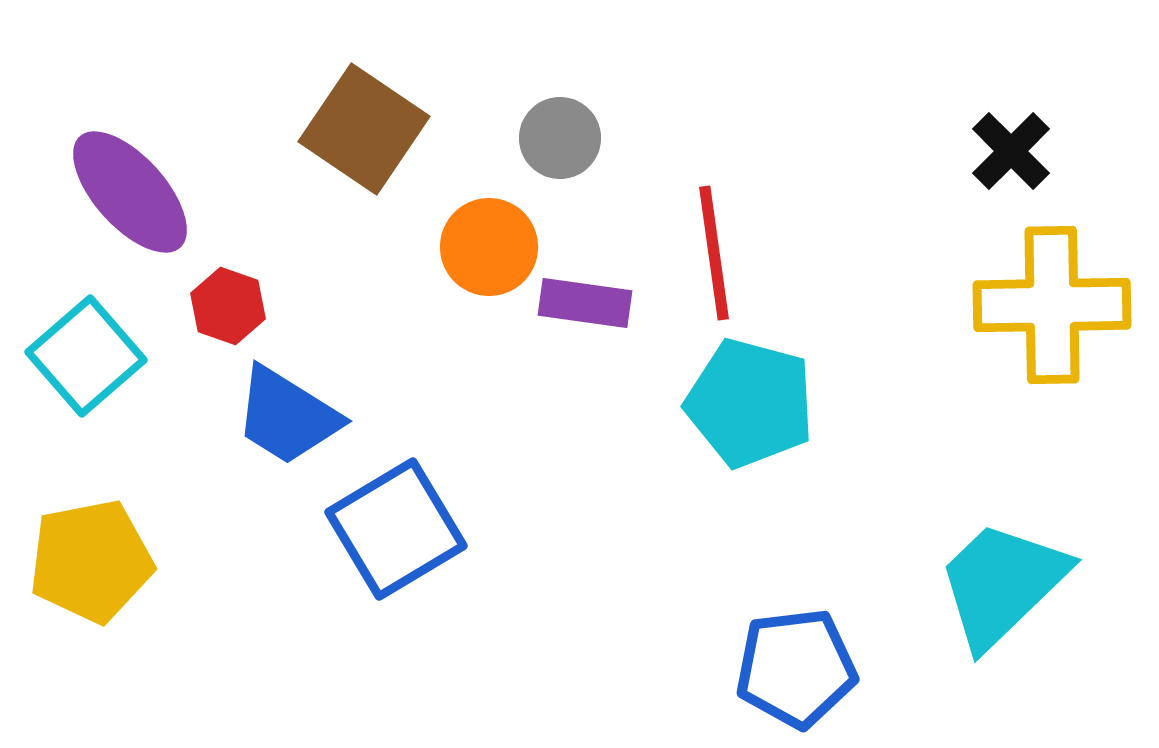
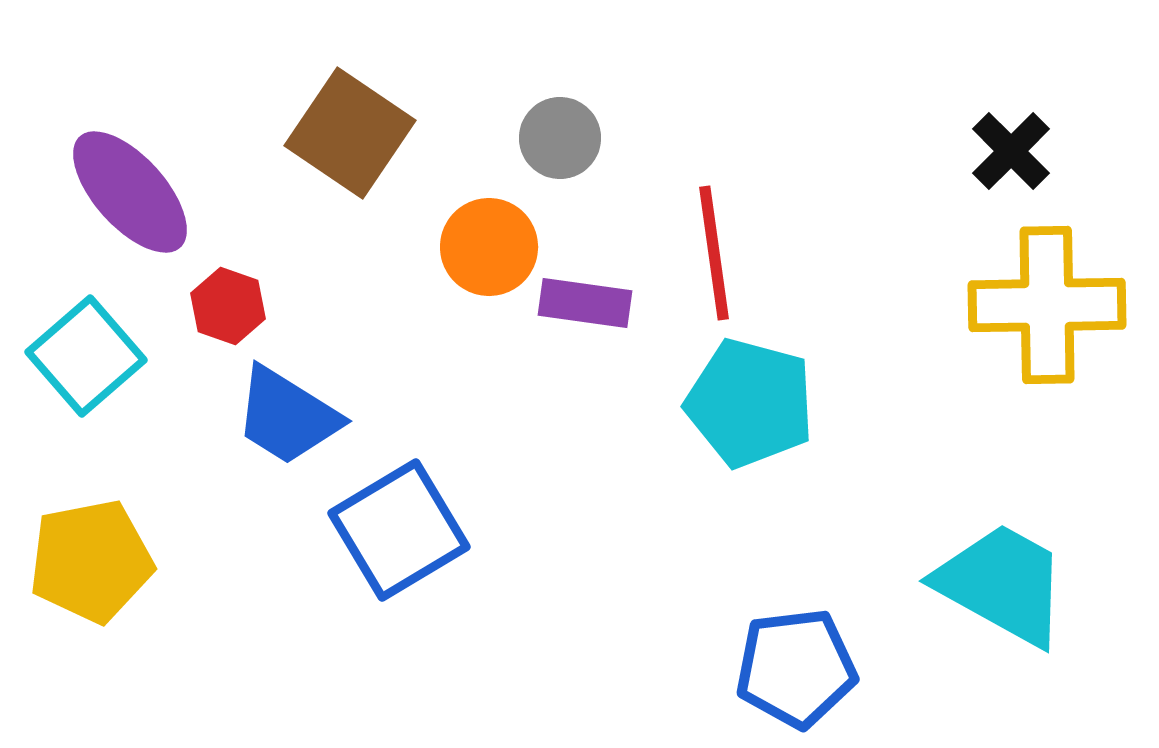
brown square: moved 14 px left, 4 px down
yellow cross: moved 5 px left
blue square: moved 3 px right, 1 px down
cyan trapezoid: rotated 73 degrees clockwise
